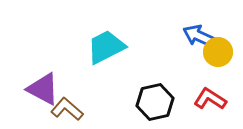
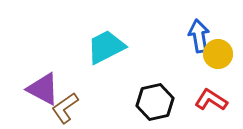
blue arrow: rotated 56 degrees clockwise
yellow circle: moved 2 px down
red L-shape: moved 1 px right, 1 px down
brown L-shape: moved 2 px left, 1 px up; rotated 76 degrees counterclockwise
